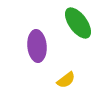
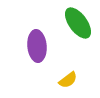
yellow semicircle: moved 2 px right
